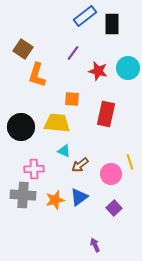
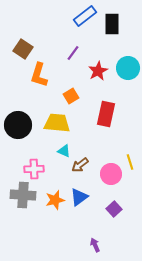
red star: rotated 30 degrees clockwise
orange L-shape: moved 2 px right
orange square: moved 1 px left, 3 px up; rotated 35 degrees counterclockwise
black circle: moved 3 px left, 2 px up
purple square: moved 1 px down
